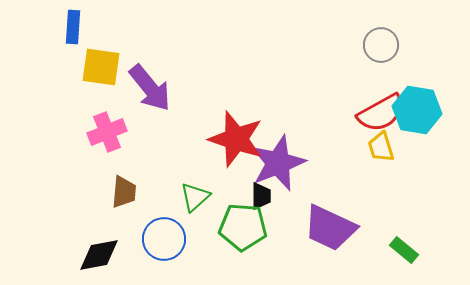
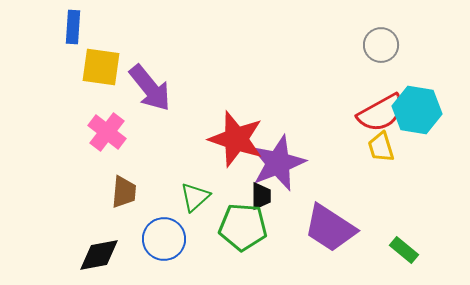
pink cross: rotated 30 degrees counterclockwise
purple trapezoid: rotated 8 degrees clockwise
